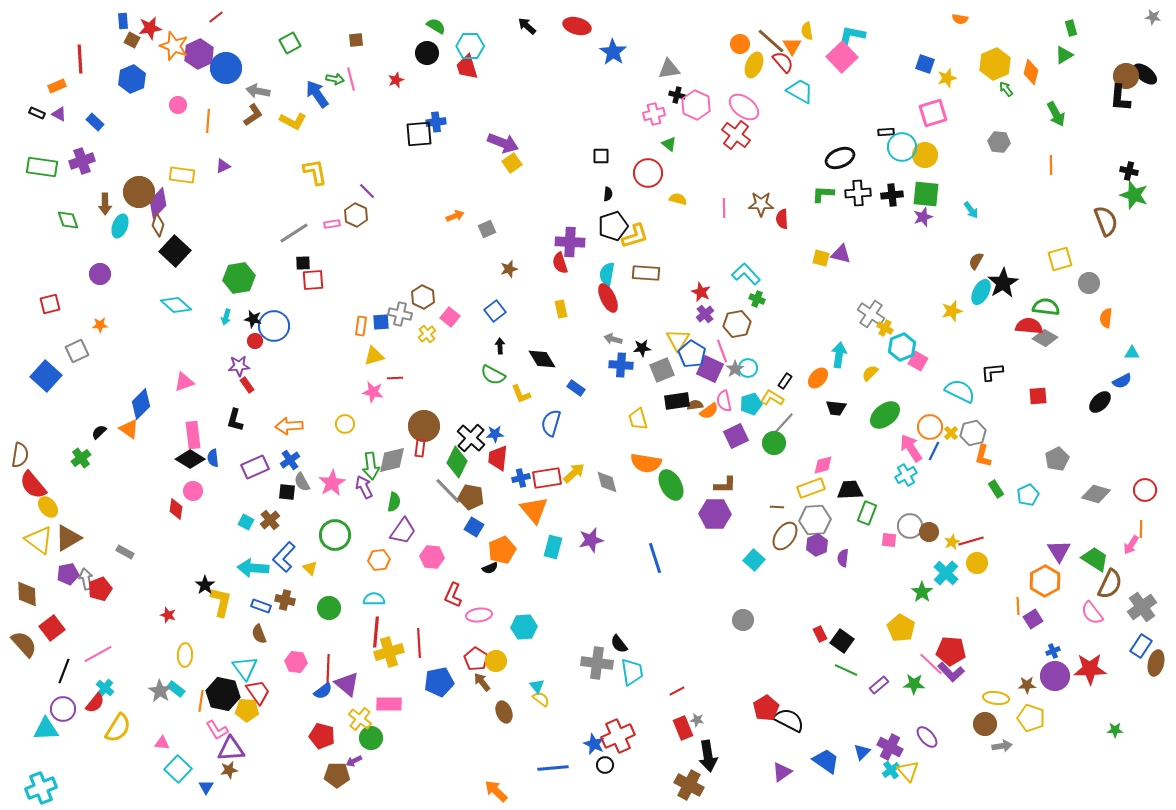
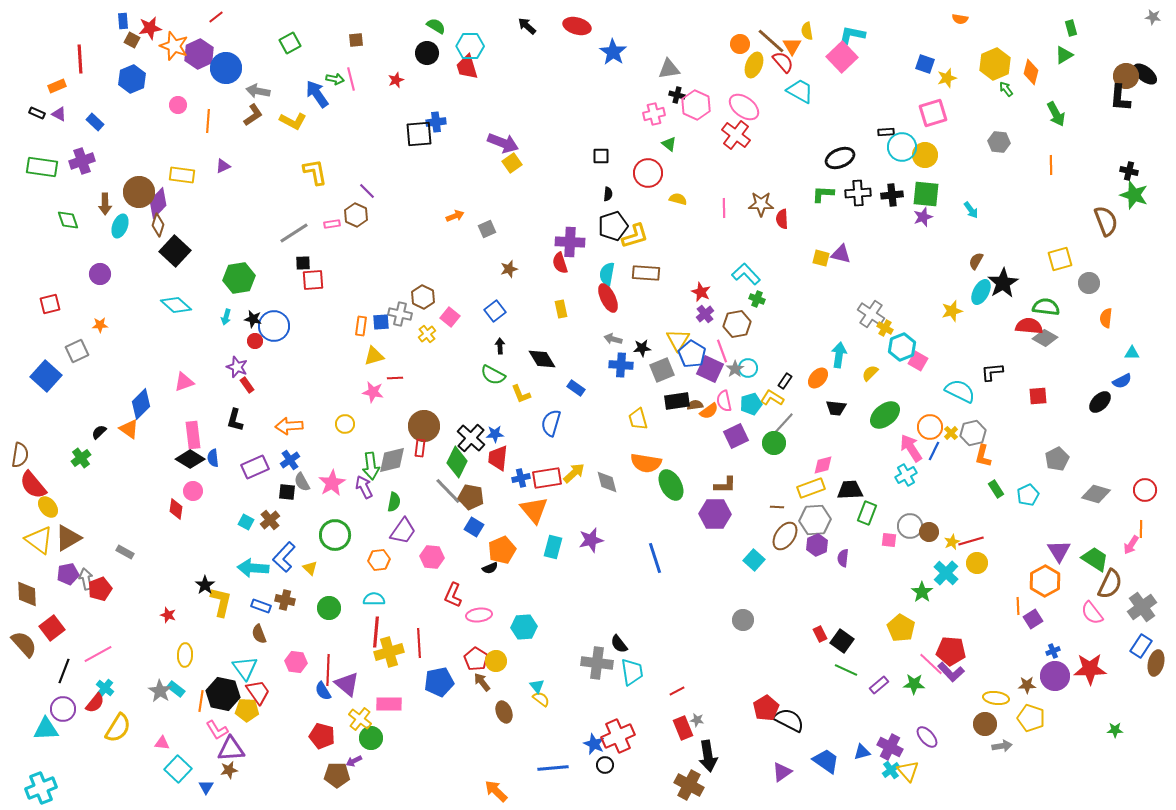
purple star at (239, 366): moved 2 px left, 1 px down; rotated 25 degrees clockwise
blue semicircle at (323, 691): rotated 96 degrees clockwise
blue triangle at (862, 752): rotated 30 degrees clockwise
